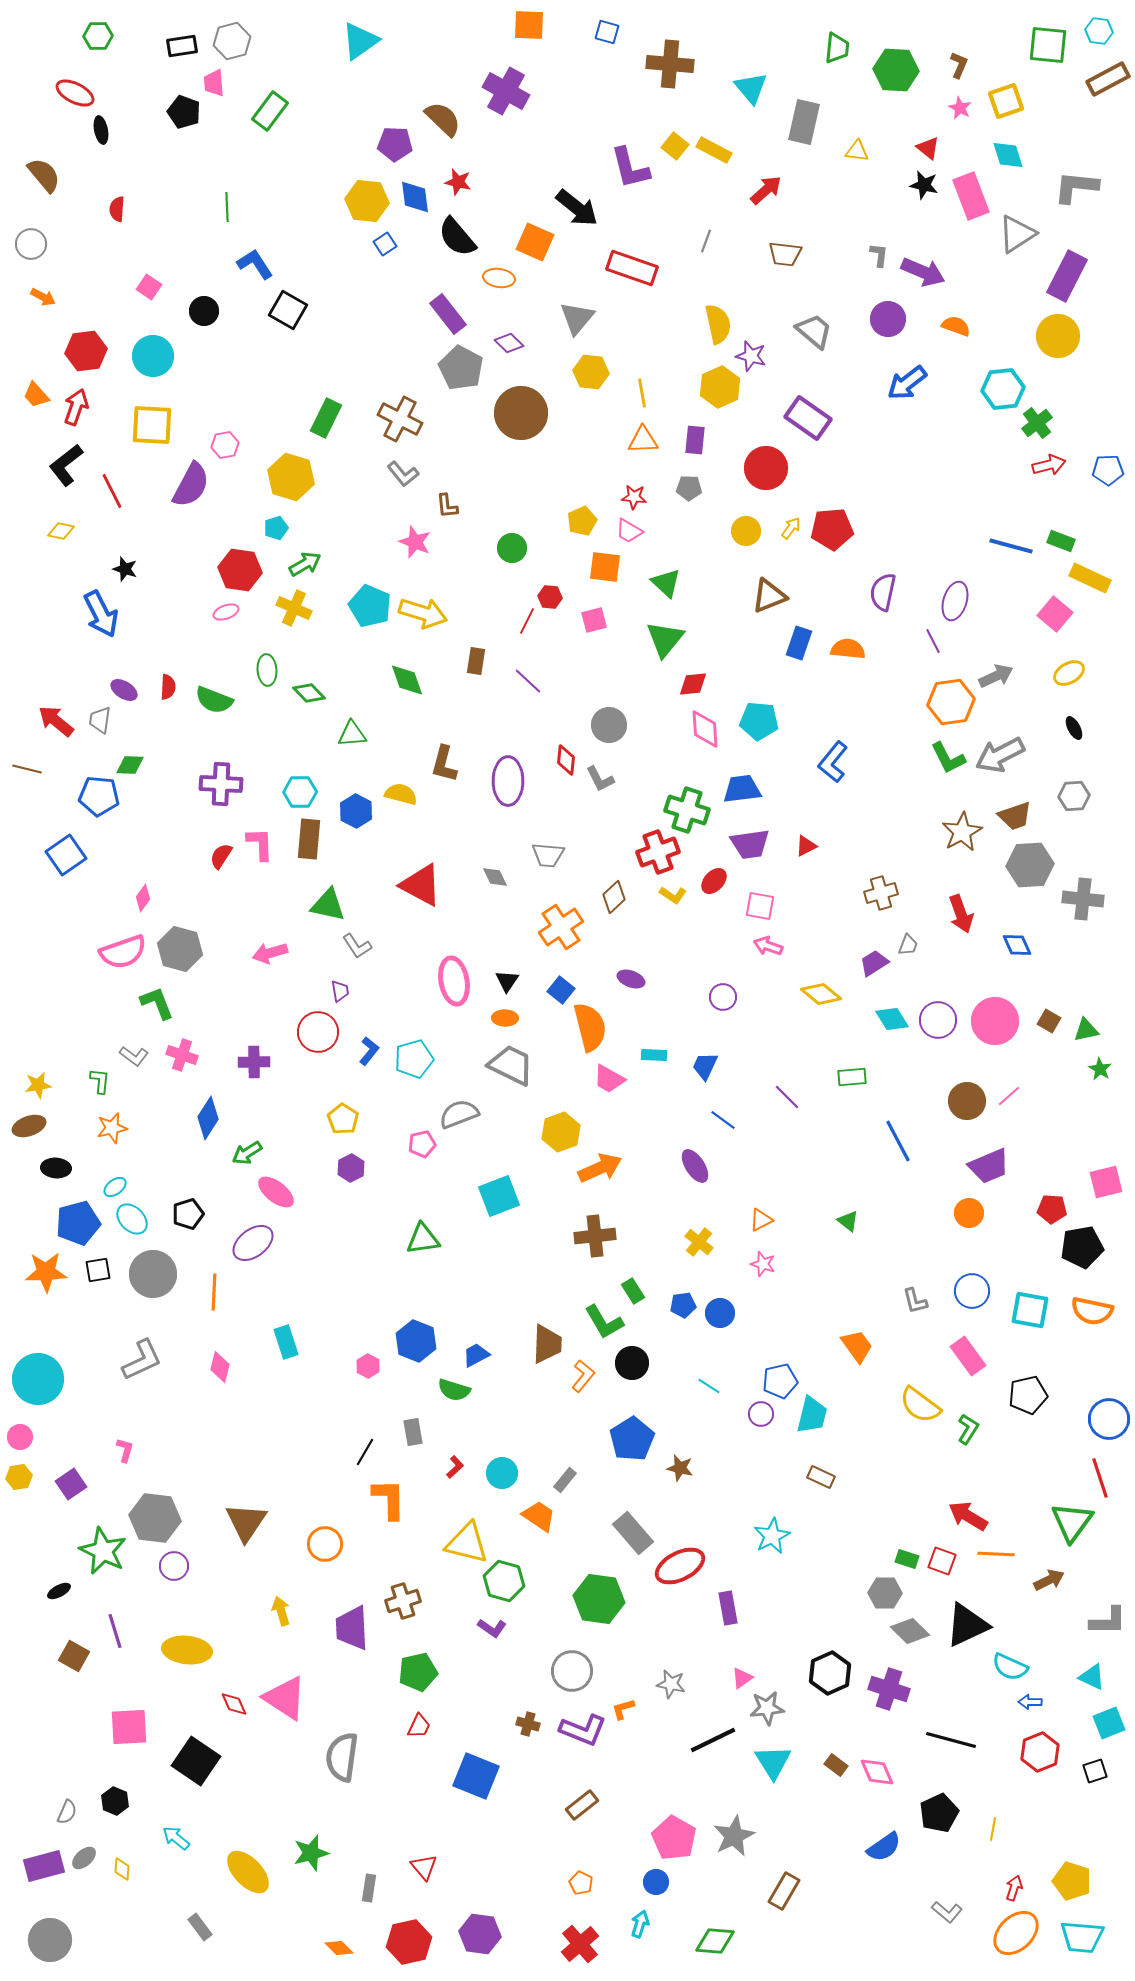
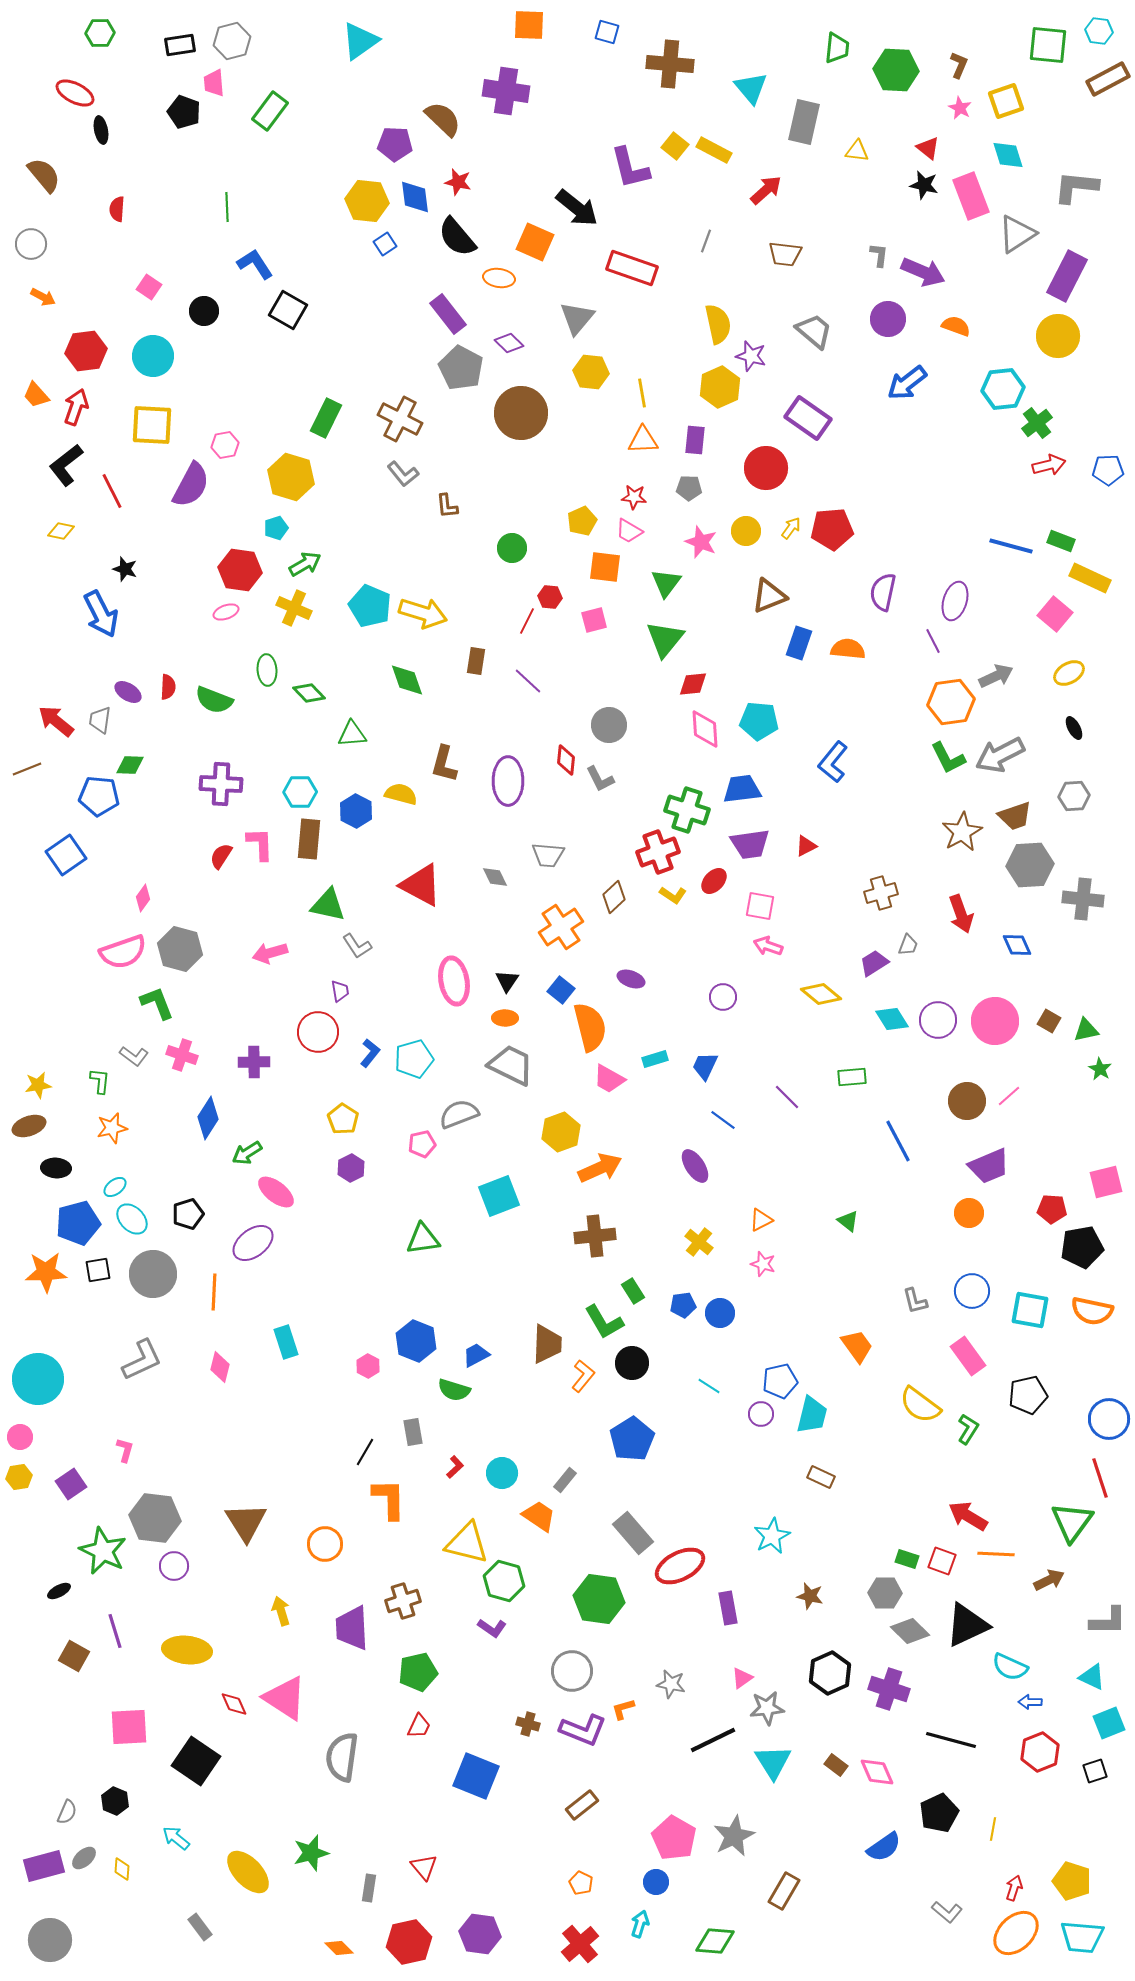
green hexagon at (98, 36): moved 2 px right, 3 px up
black rectangle at (182, 46): moved 2 px left, 1 px up
purple cross at (506, 91): rotated 21 degrees counterclockwise
pink star at (415, 542): moved 286 px right
green triangle at (666, 583): rotated 24 degrees clockwise
purple ellipse at (124, 690): moved 4 px right, 2 px down
brown line at (27, 769): rotated 36 degrees counterclockwise
blue L-shape at (369, 1051): moved 1 px right, 2 px down
cyan rectangle at (654, 1055): moved 1 px right, 4 px down; rotated 20 degrees counterclockwise
brown star at (680, 1468): moved 130 px right, 128 px down
brown triangle at (246, 1522): rotated 6 degrees counterclockwise
